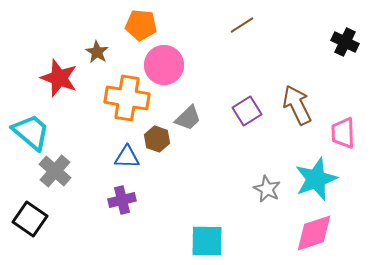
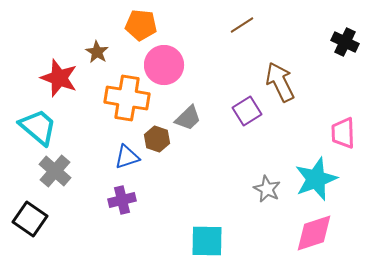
brown arrow: moved 17 px left, 23 px up
cyan trapezoid: moved 7 px right, 5 px up
blue triangle: rotated 20 degrees counterclockwise
